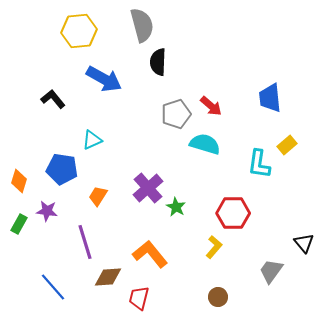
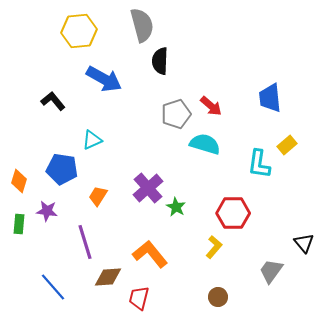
black semicircle: moved 2 px right, 1 px up
black L-shape: moved 2 px down
green rectangle: rotated 24 degrees counterclockwise
